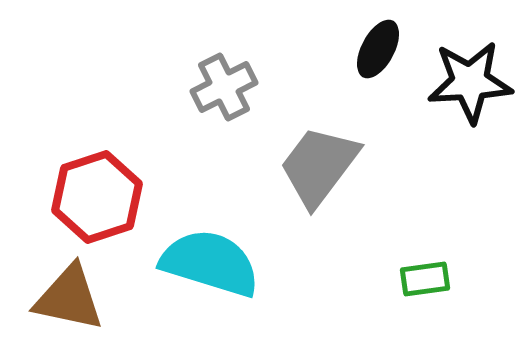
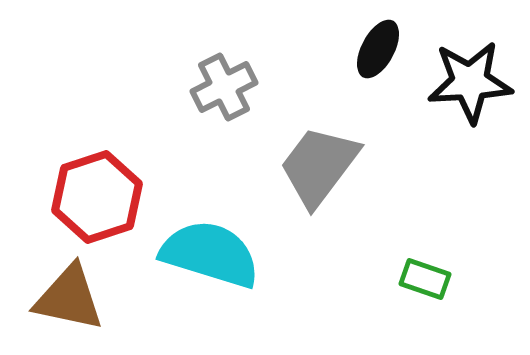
cyan semicircle: moved 9 px up
green rectangle: rotated 27 degrees clockwise
